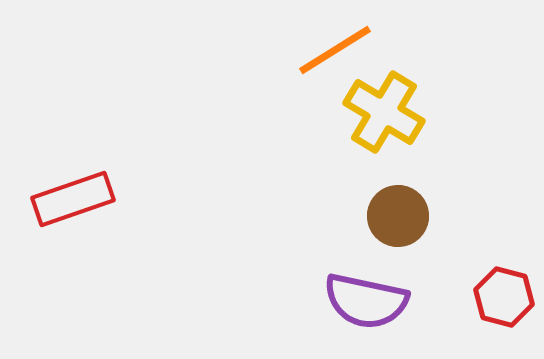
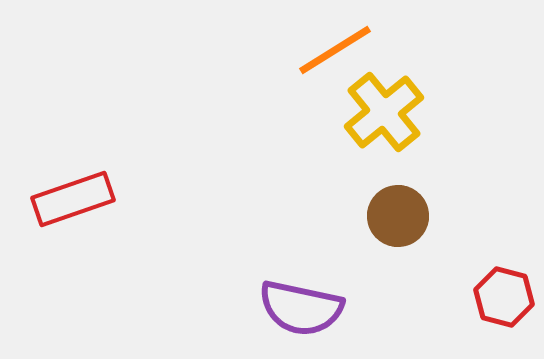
yellow cross: rotated 20 degrees clockwise
purple semicircle: moved 65 px left, 7 px down
